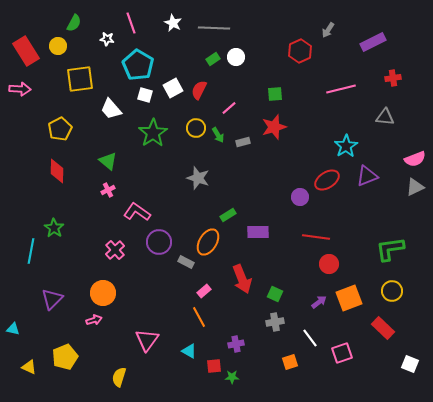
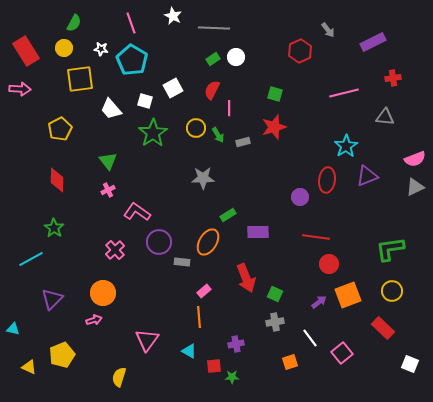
white star at (173, 23): moved 7 px up
gray arrow at (328, 30): rotated 70 degrees counterclockwise
white star at (107, 39): moved 6 px left, 10 px down
yellow circle at (58, 46): moved 6 px right, 2 px down
cyan pentagon at (138, 65): moved 6 px left, 5 px up
pink line at (341, 89): moved 3 px right, 4 px down
red semicircle at (199, 90): moved 13 px right
green square at (275, 94): rotated 21 degrees clockwise
white square at (145, 95): moved 6 px down
pink line at (229, 108): rotated 49 degrees counterclockwise
green triangle at (108, 161): rotated 12 degrees clockwise
red diamond at (57, 171): moved 9 px down
gray star at (198, 178): moved 5 px right; rotated 20 degrees counterclockwise
red ellipse at (327, 180): rotated 50 degrees counterclockwise
cyan line at (31, 251): moved 8 px down; rotated 50 degrees clockwise
gray rectangle at (186, 262): moved 4 px left; rotated 21 degrees counterclockwise
red arrow at (242, 279): moved 4 px right, 1 px up
orange square at (349, 298): moved 1 px left, 3 px up
orange line at (199, 317): rotated 25 degrees clockwise
pink square at (342, 353): rotated 20 degrees counterclockwise
yellow pentagon at (65, 357): moved 3 px left, 2 px up
